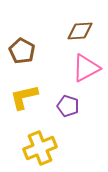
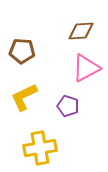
brown diamond: moved 1 px right
brown pentagon: rotated 25 degrees counterclockwise
yellow L-shape: rotated 12 degrees counterclockwise
yellow cross: rotated 12 degrees clockwise
